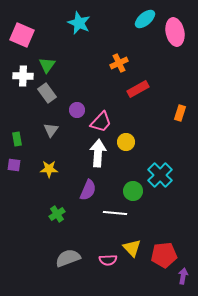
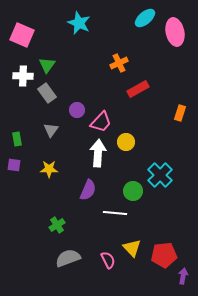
cyan ellipse: moved 1 px up
green cross: moved 11 px down
pink semicircle: rotated 114 degrees counterclockwise
